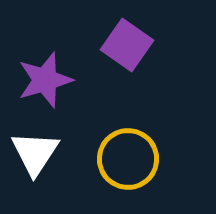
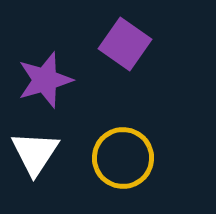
purple square: moved 2 px left, 1 px up
yellow circle: moved 5 px left, 1 px up
